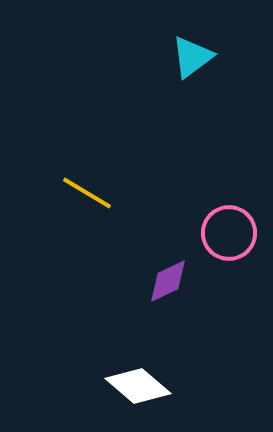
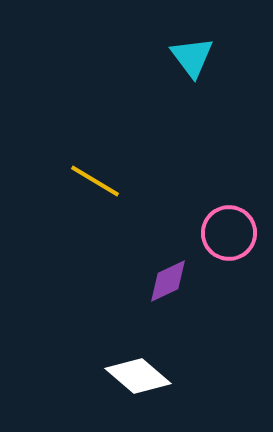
cyan triangle: rotated 30 degrees counterclockwise
yellow line: moved 8 px right, 12 px up
white diamond: moved 10 px up
